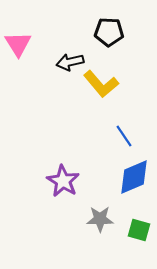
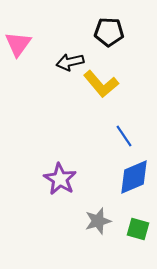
pink triangle: rotated 8 degrees clockwise
purple star: moved 3 px left, 2 px up
gray star: moved 2 px left, 2 px down; rotated 16 degrees counterclockwise
green square: moved 1 px left, 1 px up
